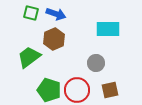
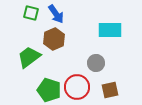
blue arrow: rotated 36 degrees clockwise
cyan rectangle: moved 2 px right, 1 px down
red circle: moved 3 px up
